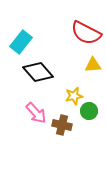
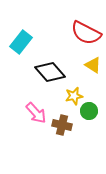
yellow triangle: rotated 36 degrees clockwise
black diamond: moved 12 px right
